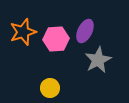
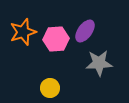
purple ellipse: rotated 10 degrees clockwise
gray star: moved 1 px right, 3 px down; rotated 24 degrees clockwise
